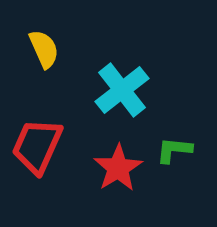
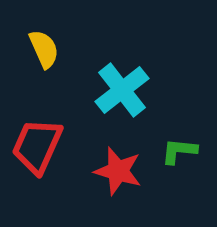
green L-shape: moved 5 px right, 1 px down
red star: moved 3 px down; rotated 24 degrees counterclockwise
